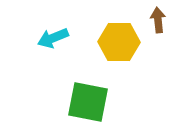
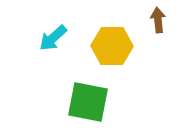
cyan arrow: rotated 20 degrees counterclockwise
yellow hexagon: moved 7 px left, 4 px down
